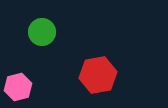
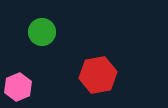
pink hexagon: rotated 8 degrees counterclockwise
